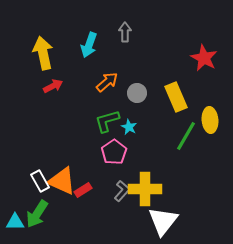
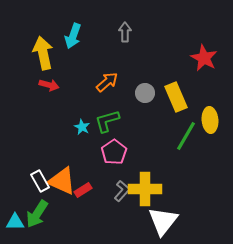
cyan arrow: moved 16 px left, 9 px up
red arrow: moved 4 px left, 1 px up; rotated 42 degrees clockwise
gray circle: moved 8 px right
cyan star: moved 47 px left
